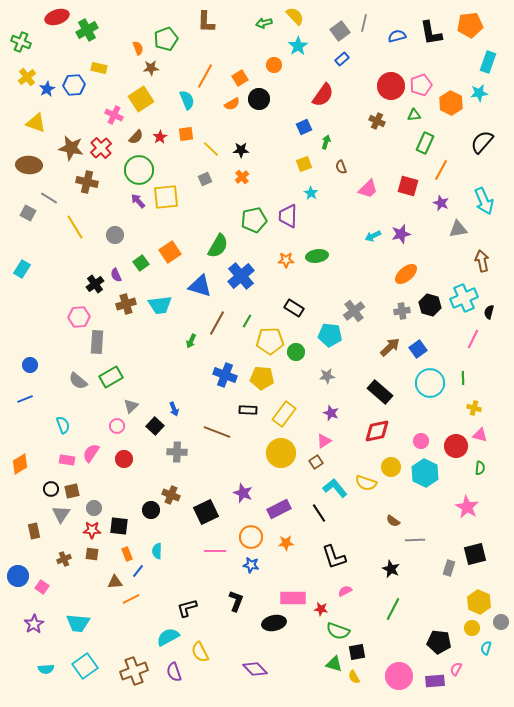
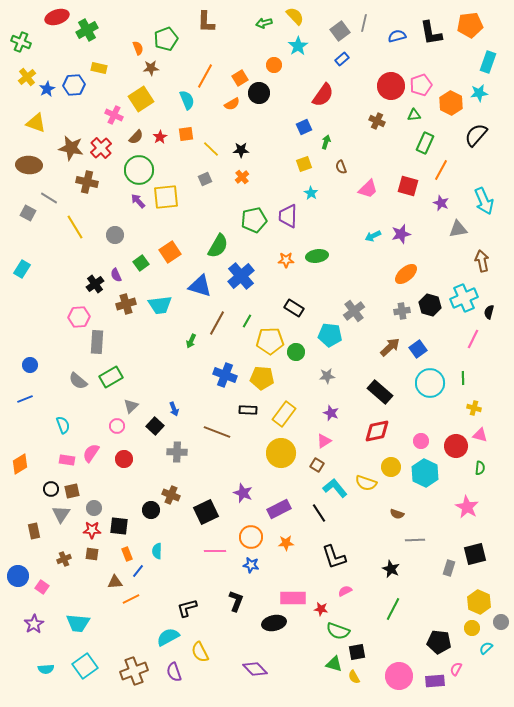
black circle at (259, 99): moved 6 px up
black semicircle at (482, 142): moved 6 px left, 7 px up
brown square at (316, 462): moved 1 px right, 3 px down; rotated 24 degrees counterclockwise
brown semicircle at (393, 521): moved 4 px right, 7 px up; rotated 16 degrees counterclockwise
cyan semicircle at (486, 648): rotated 32 degrees clockwise
